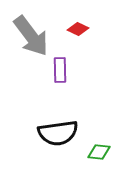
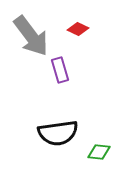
purple rectangle: rotated 15 degrees counterclockwise
